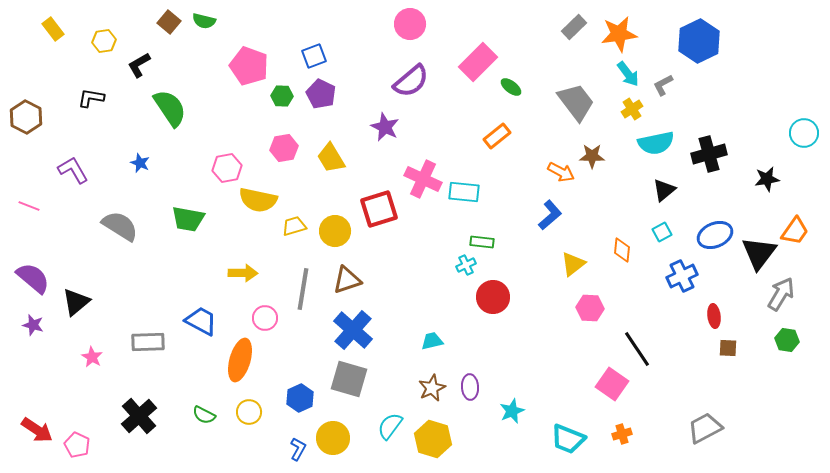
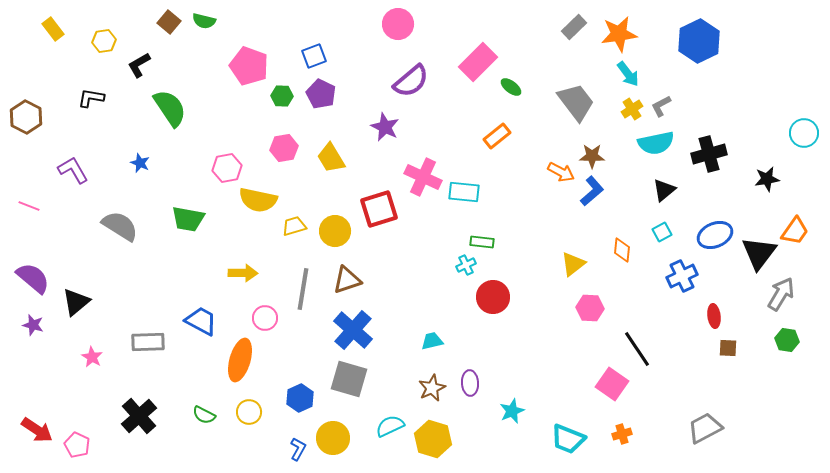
pink circle at (410, 24): moved 12 px left
gray L-shape at (663, 85): moved 2 px left, 21 px down
pink cross at (423, 179): moved 2 px up
blue L-shape at (550, 215): moved 42 px right, 24 px up
purple ellipse at (470, 387): moved 4 px up
cyan semicircle at (390, 426): rotated 28 degrees clockwise
